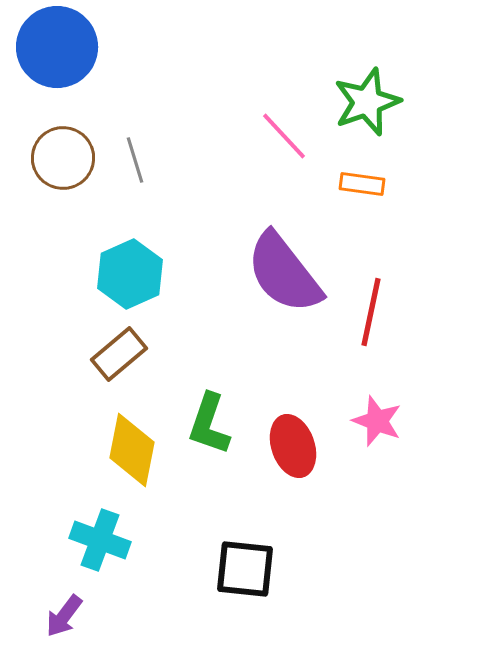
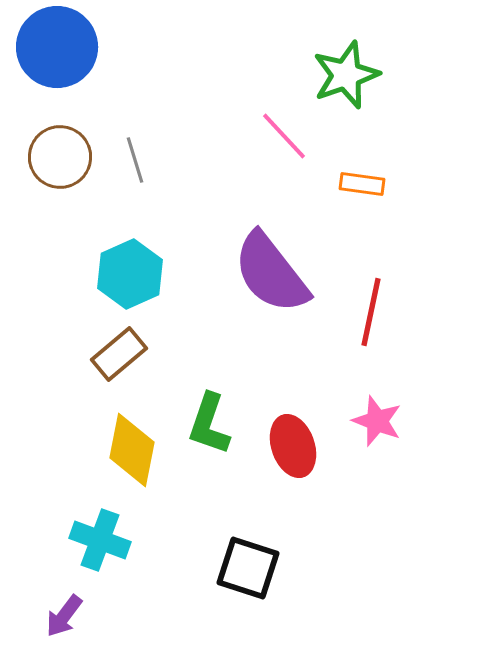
green star: moved 21 px left, 27 px up
brown circle: moved 3 px left, 1 px up
purple semicircle: moved 13 px left
black square: moved 3 px right, 1 px up; rotated 12 degrees clockwise
